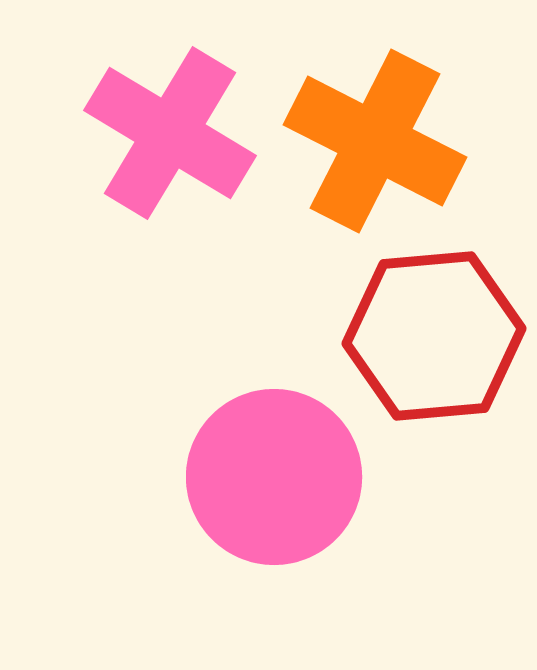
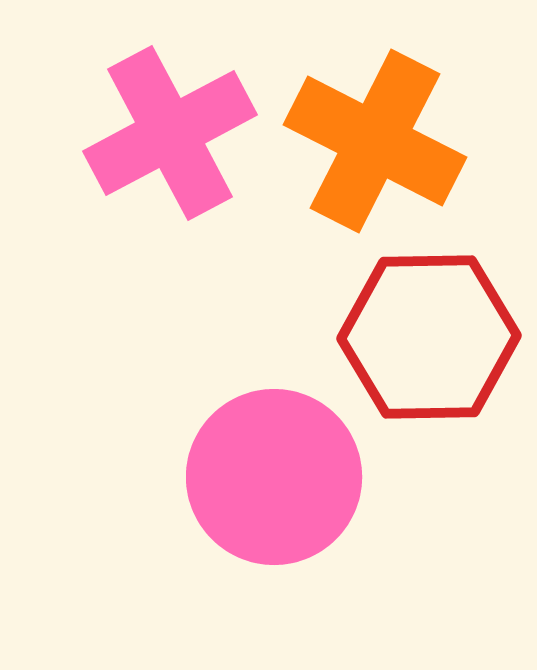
pink cross: rotated 31 degrees clockwise
red hexagon: moved 5 px left, 1 px down; rotated 4 degrees clockwise
